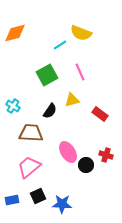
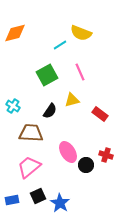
blue star: moved 2 px left, 1 px up; rotated 30 degrees clockwise
